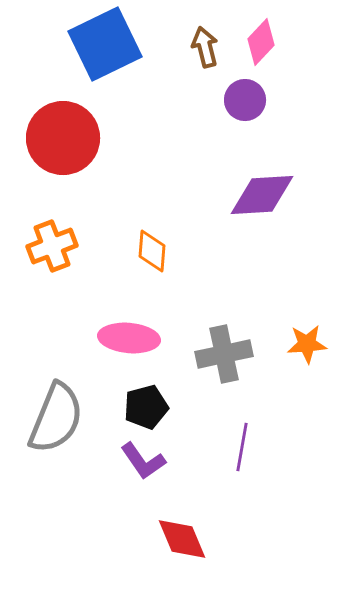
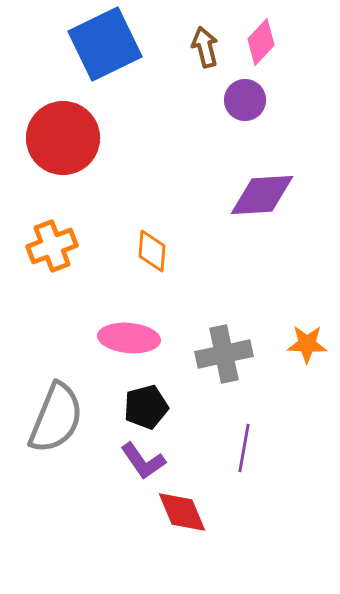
orange star: rotated 6 degrees clockwise
purple line: moved 2 px right, 1 px down
red diamond: moved 27 px up
